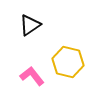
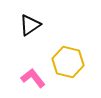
pink L-shape: moved 1 px right, 2 px down
